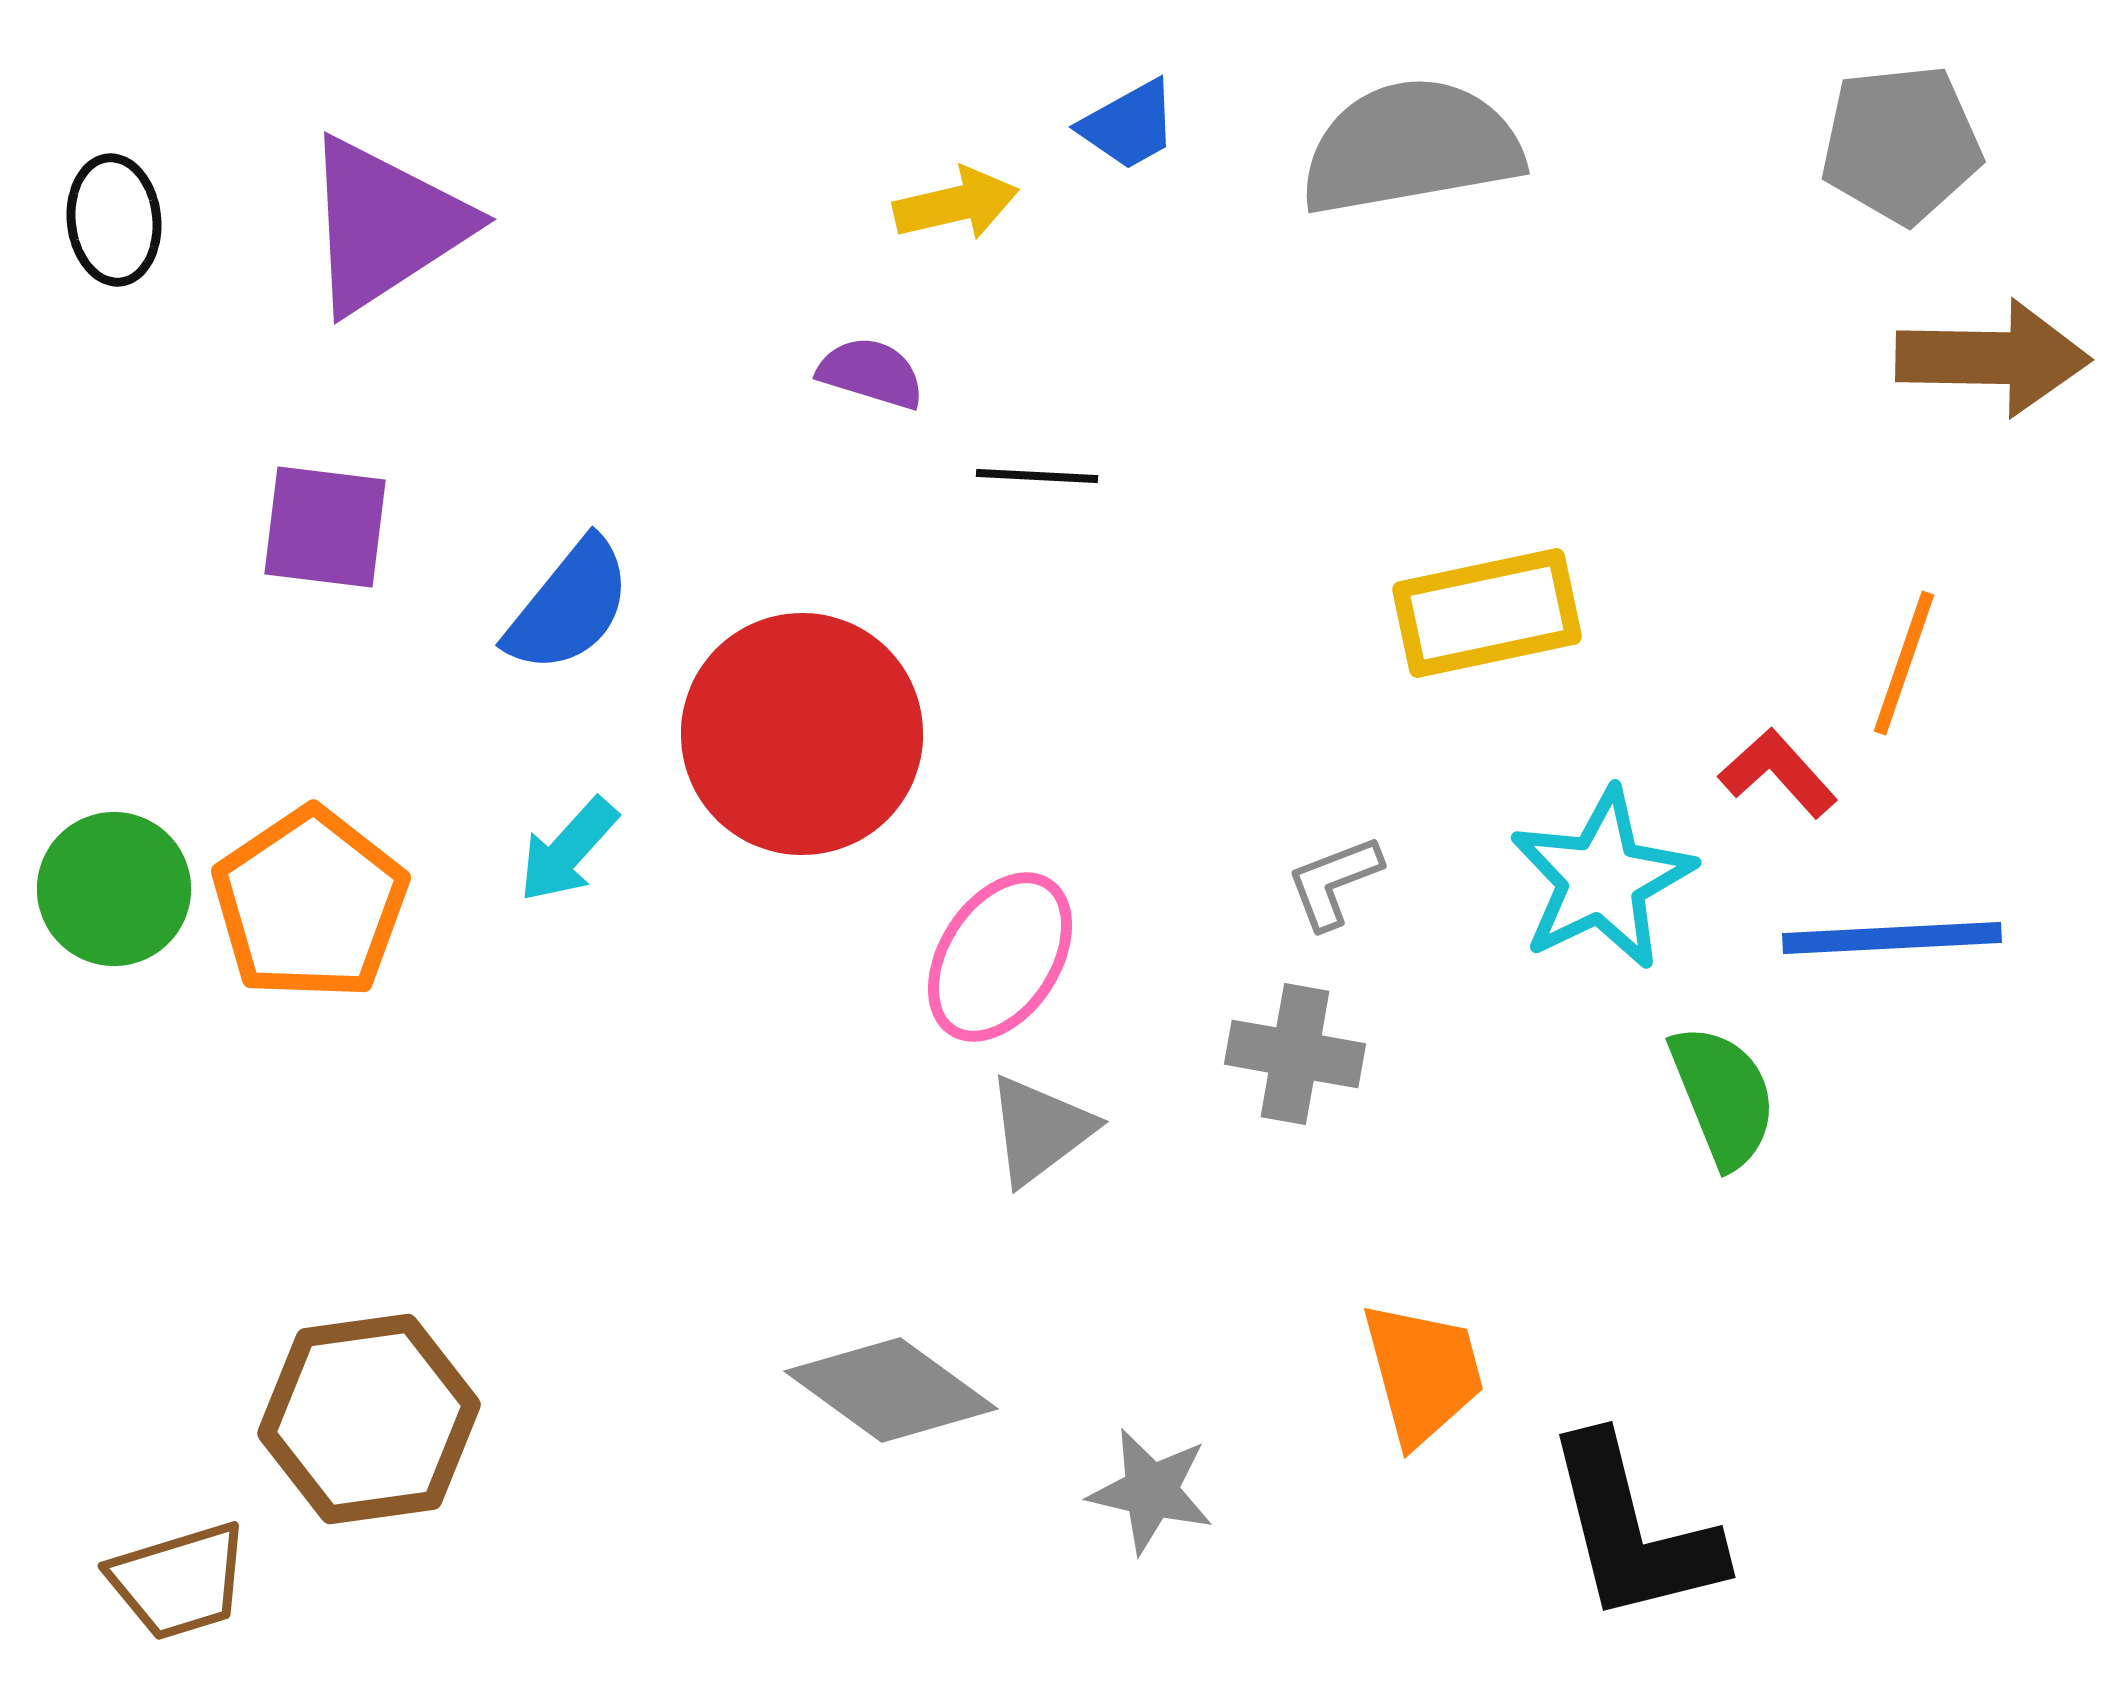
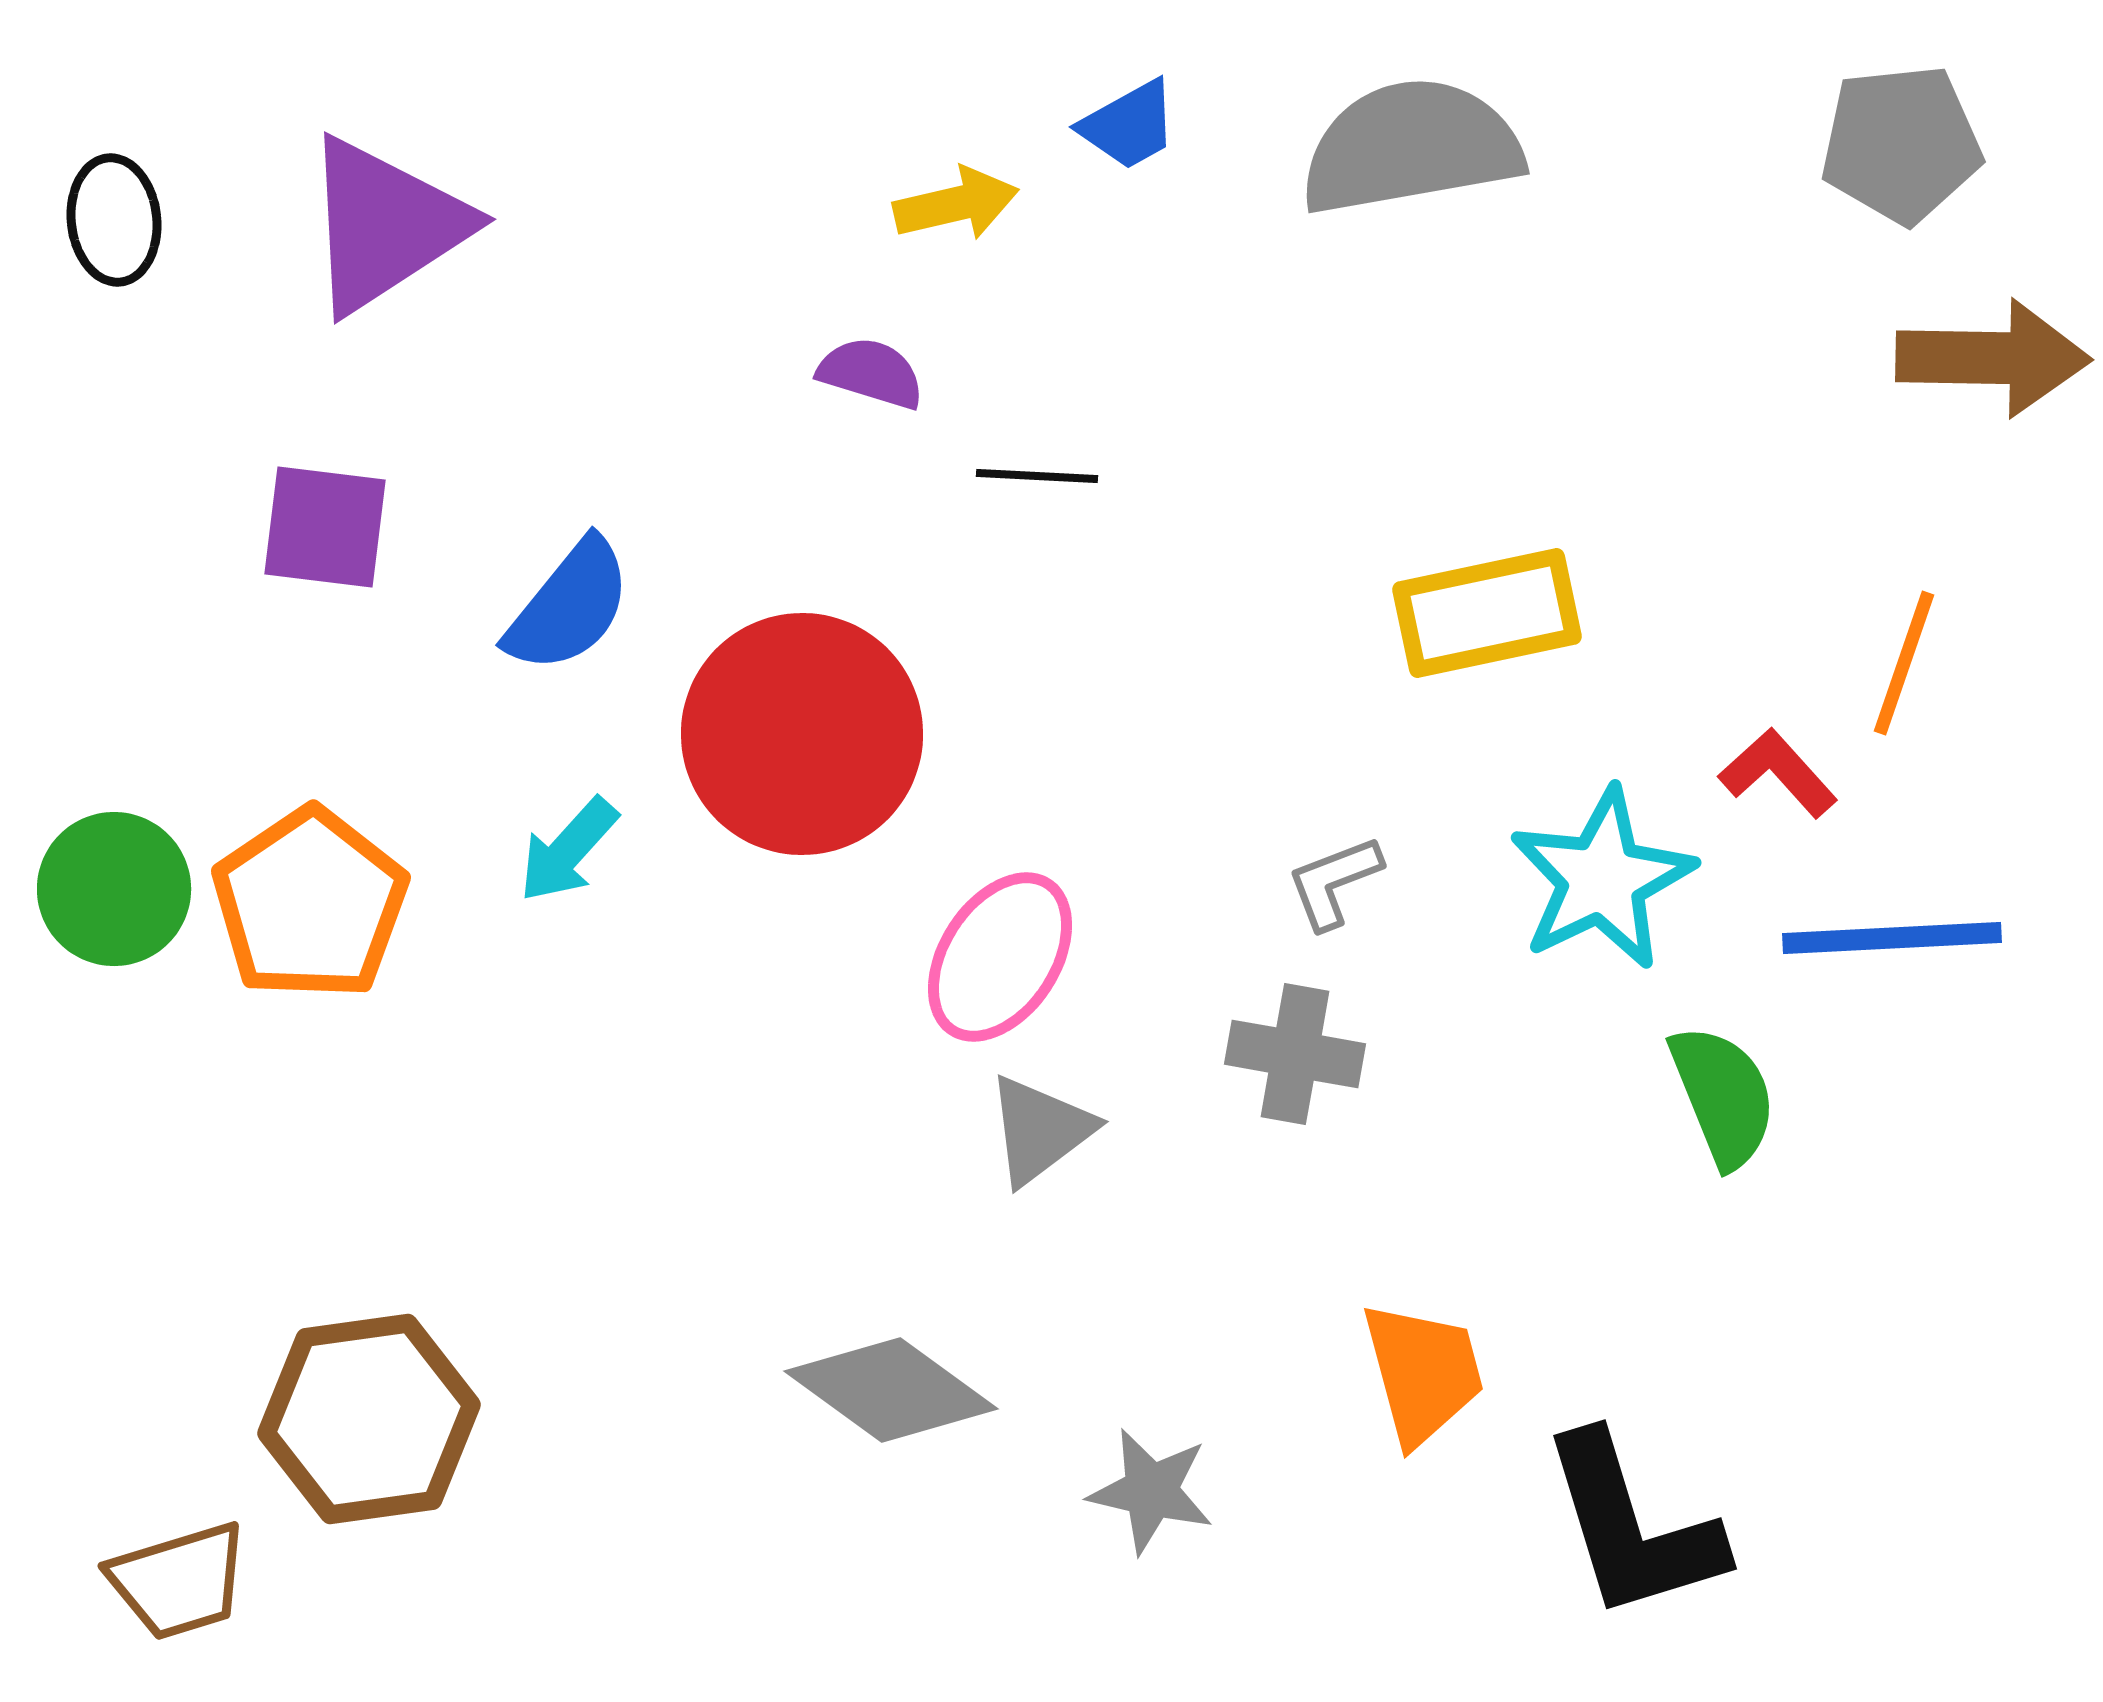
black L-shape: moved 1 px left, 3 px up; rotated 3 degrees counterclockwise
